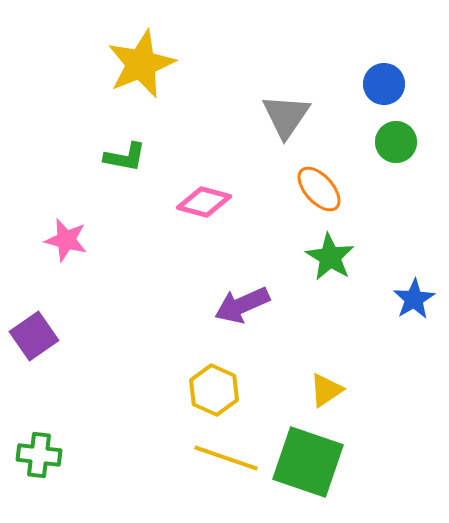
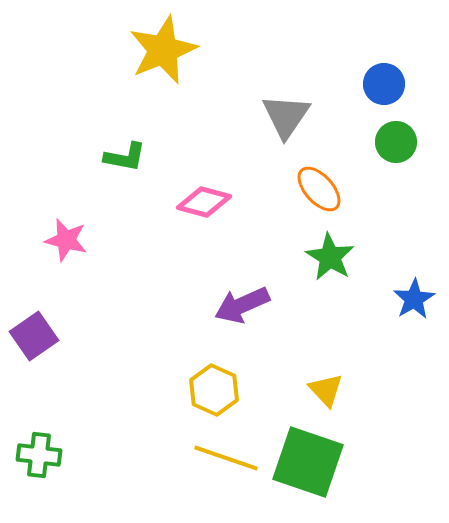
yellow star: moved 22 px right, 14 px up
yellow triangle: rotated 39 degrees counterclockwise
